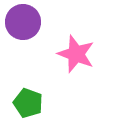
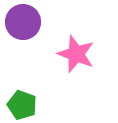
green pentagon: moved 6 px left, 2 px down
